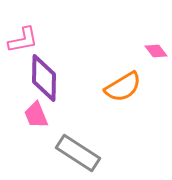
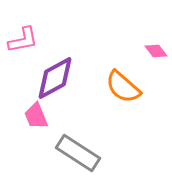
purple diamond: moved 11 px right; rotated 60 degrees clockwise
orange semicircle: rotated 72 degrees clockwise
pink trapezoid: moved 1 px down
